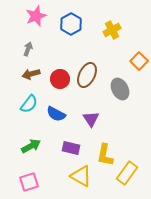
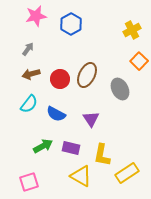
pink star: rotated 10 degrees clockwise
yellow cross: moved 20 px right
gray arrow: rotated 16 degrees clockwise
green arrow: moved 12 px right
yellow L-shape: moved 3 px left
yellow rectangle: rotated 20 degrees clockwise
